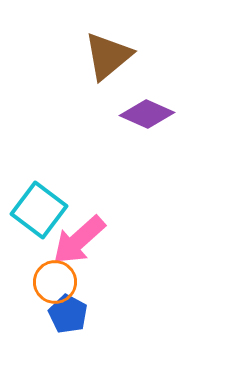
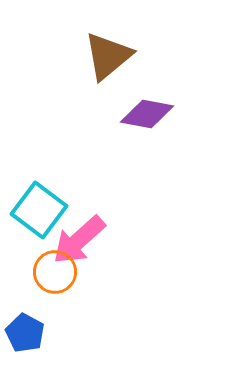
purple diamond: rotated 14 degrees counterclockwise
orange circle: moved 10 px up
blue pentagon: moved 43 px left, 19 px down
